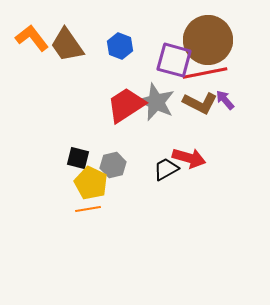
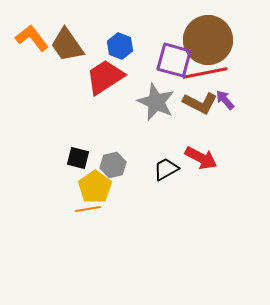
red trapezoid: moved 21 px left, 28 px up
red arrow: moved 12 px right; rotated 12 degrees clockwise
yellow pentagon: moved 4 px right, 4 px down; rotated 12 degrees clockwise
